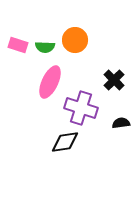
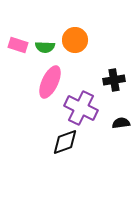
black cross: rotated 35 degrees clockwise
purple cross: rotated 8 degrees clockwise
black diamond: rotated 12 degrees counterclockwise
